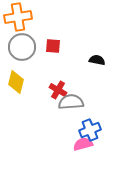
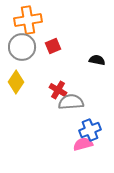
orange cross: moved 10 px right, 3 px down
red square: rotated 28 degrees counterclockwise
yellow diamond: rotated 20 degrees clockwise
